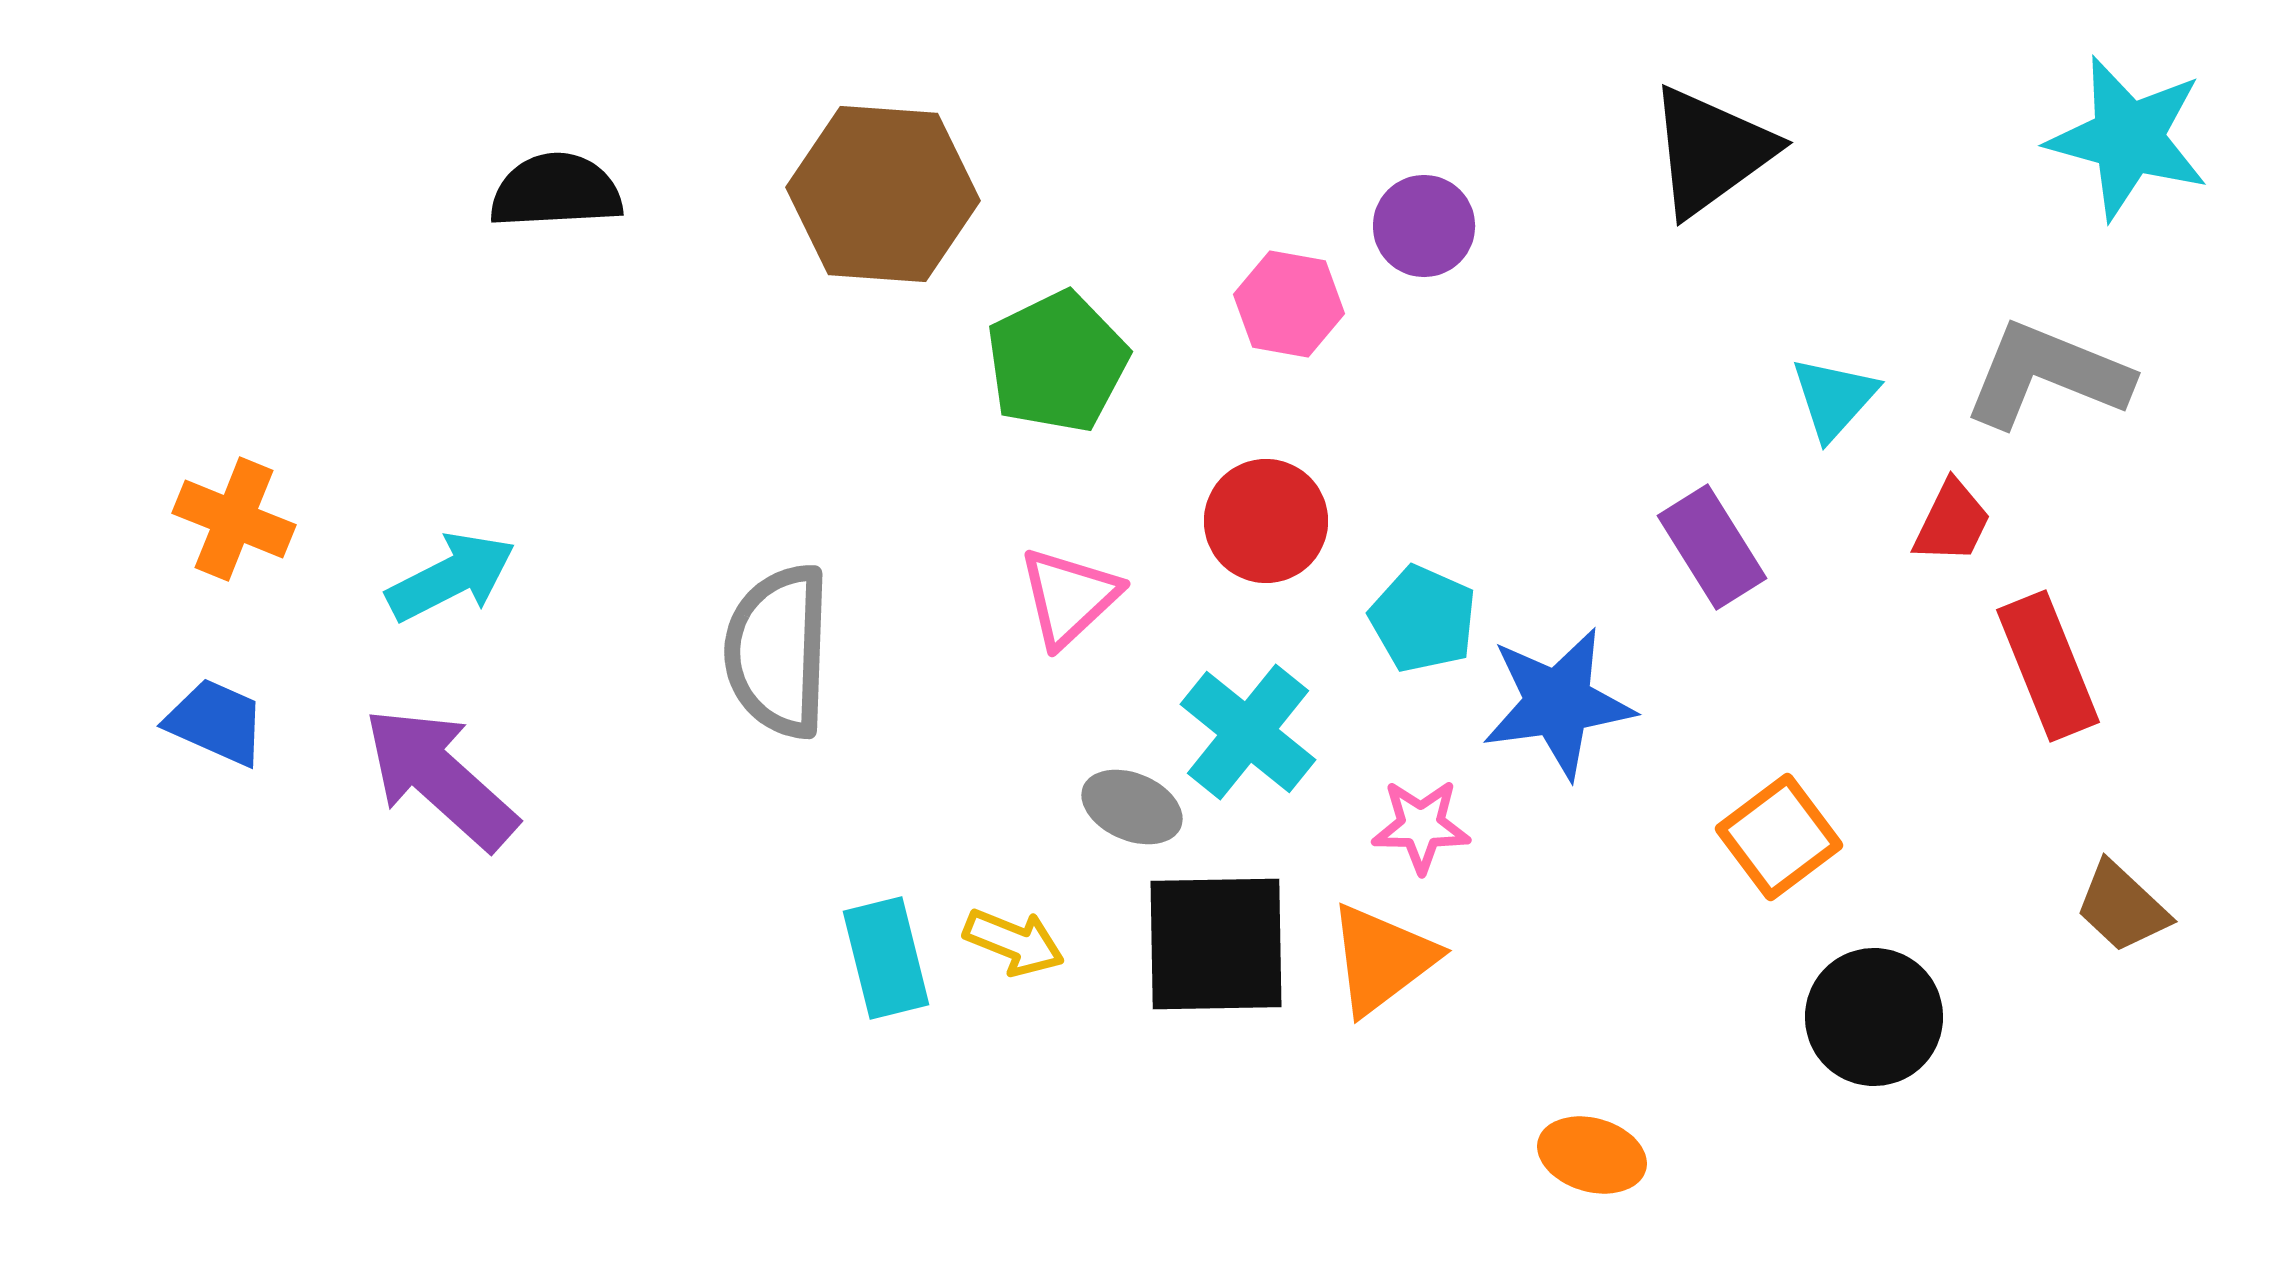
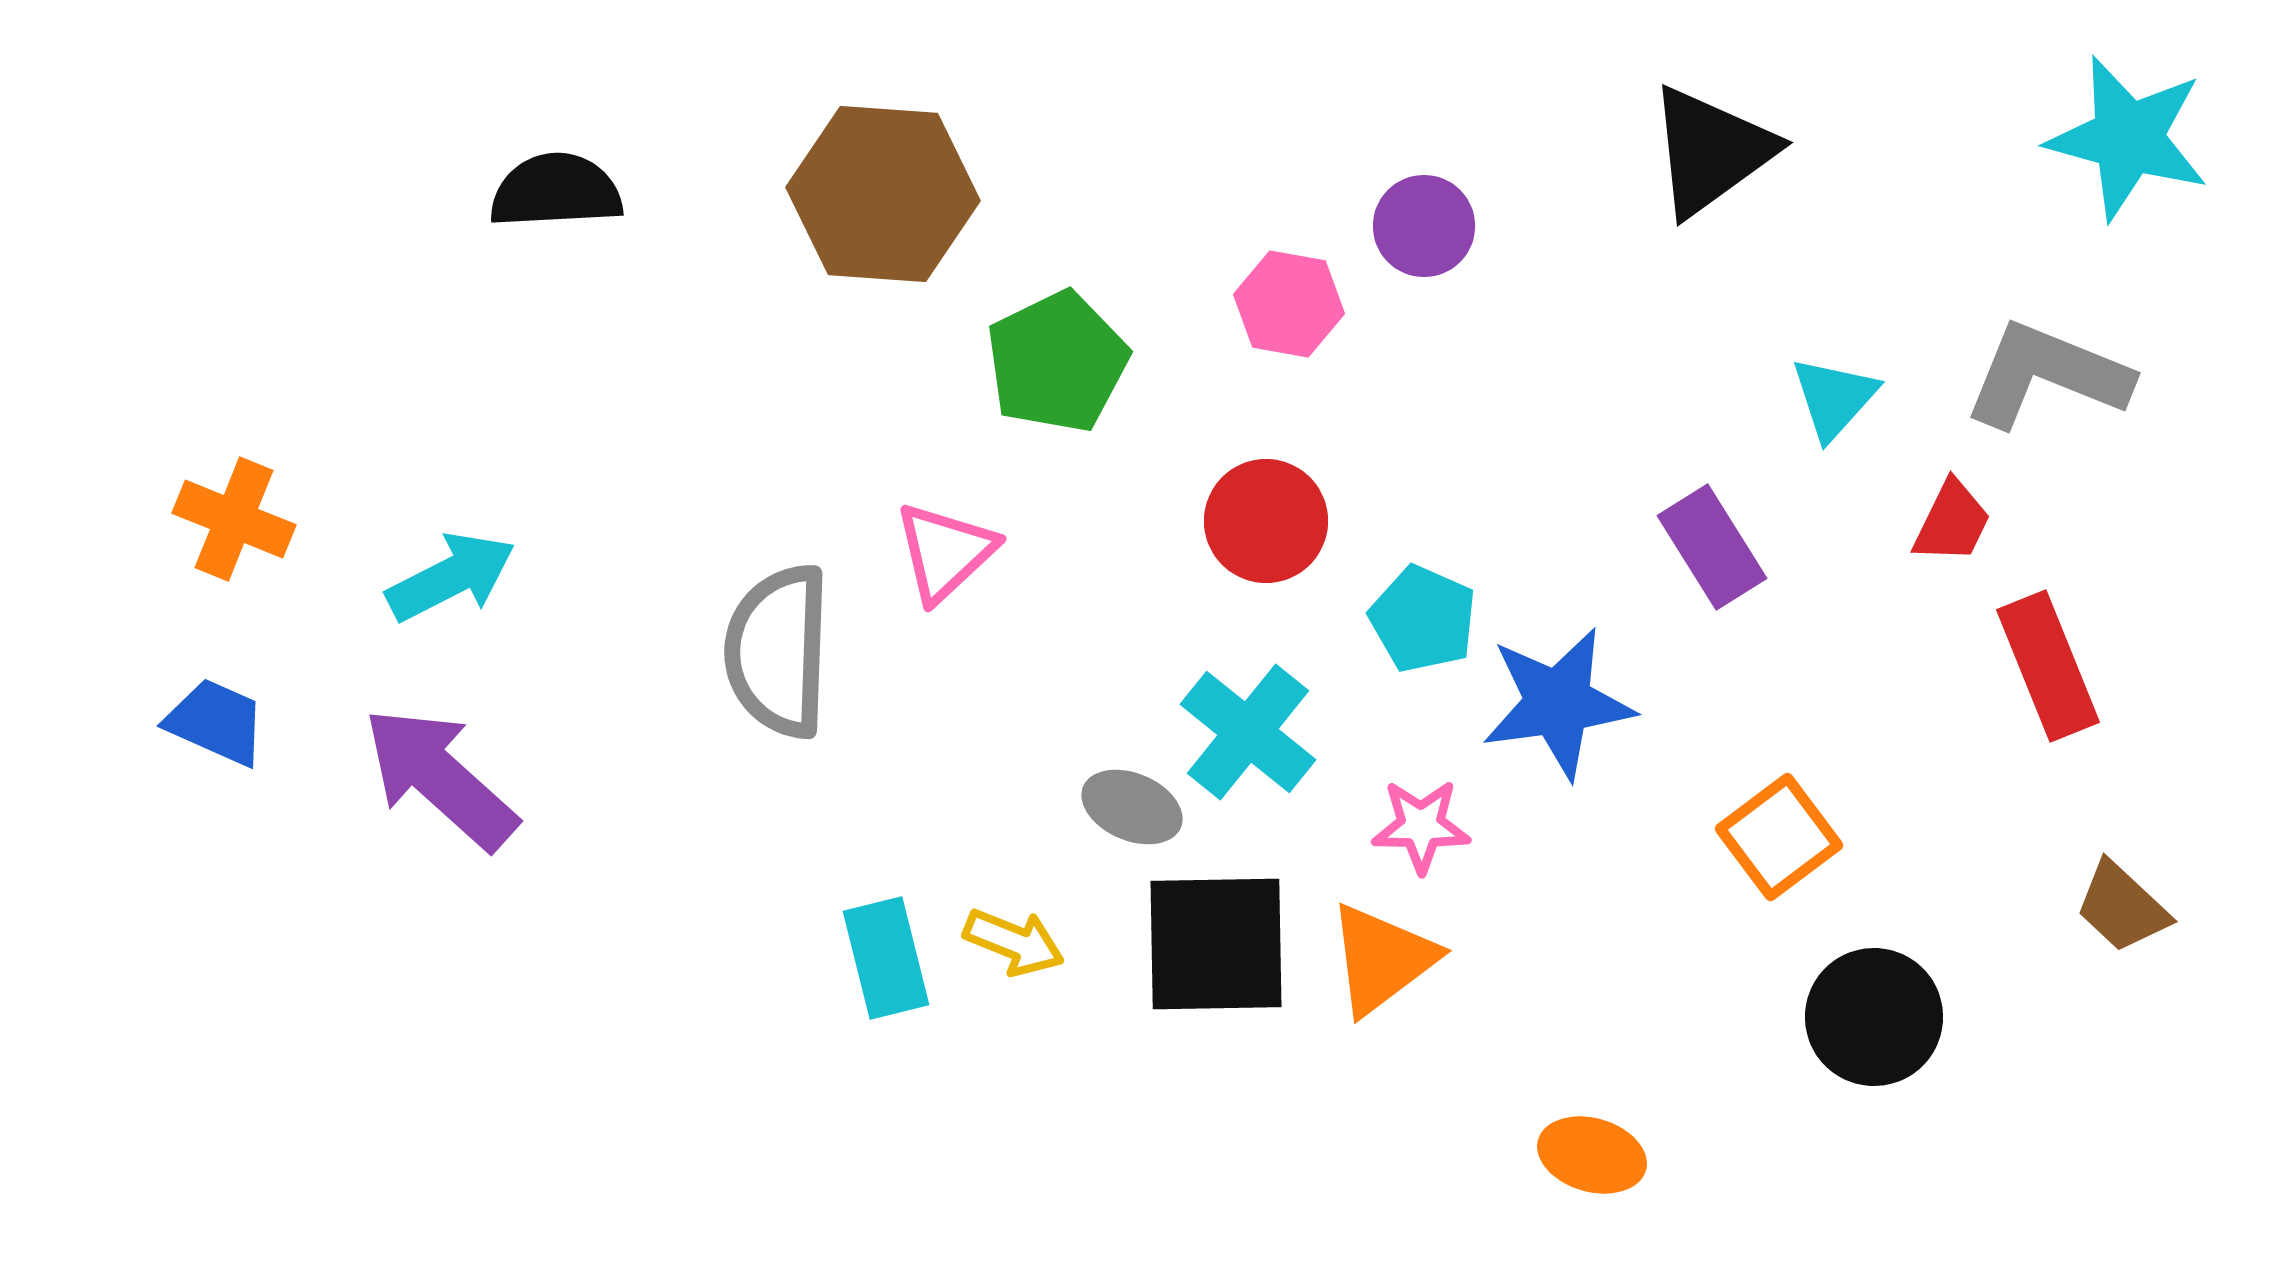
pink triangle: moved 124 px left, 45 px up
